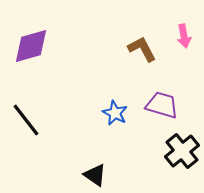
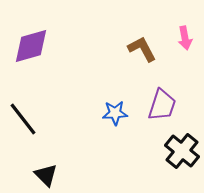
pink arrow: moved 1 px right, 2 px down
purple trapezoid: rotated 92 degrees clockwise
blue star: rotated 30 degrees counterclockwise
black line: moved 3 px left, 1 px up
black cross: rotated 12 degrees counterclockwise
black triangle: moved 49 px left; rotated 10 degrees clockwise
